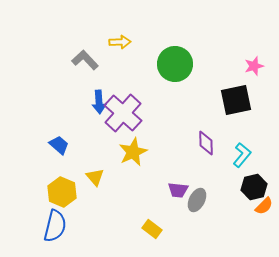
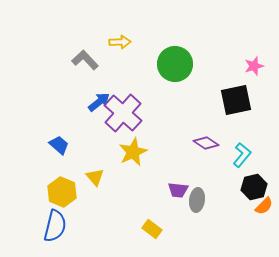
blue arrow: rotated 125 degrees counterclockwise
purple diamond: rotated 55 degrees counterclockwise
gray ellipse: rotated 20 degrees counterclockwise
